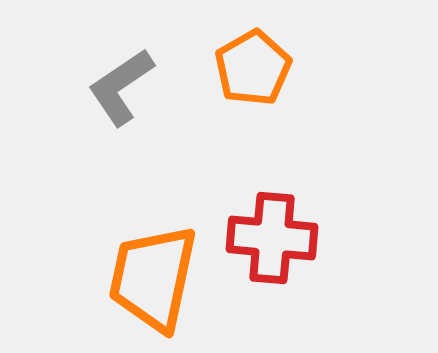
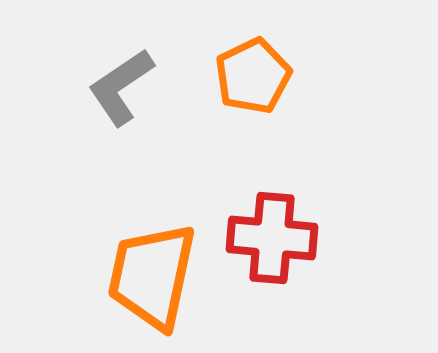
orange pentagon: moved 8 px down; rotated 4 degrees clockwise
orange trapezoid: moved 1 px left, 2 px up
